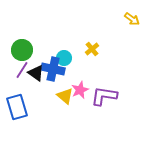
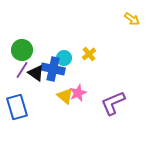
yellow cross: moved 3 px left, 5 px down
pink star: moved 2 px left, 3 px down
purple L-shape: moved 9 px right, 7 px down; rotated 32 degrees counterclockwise
